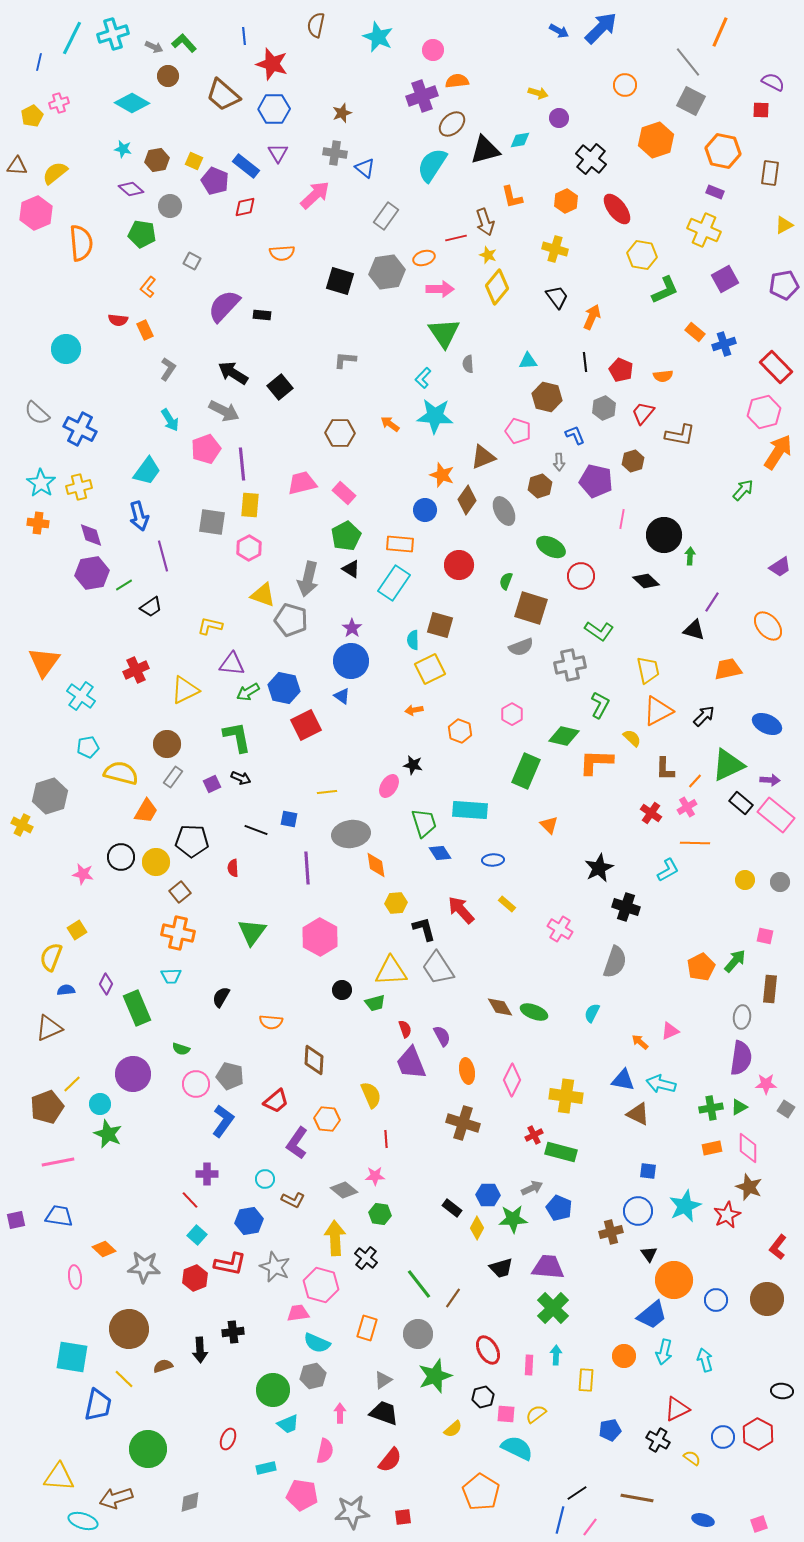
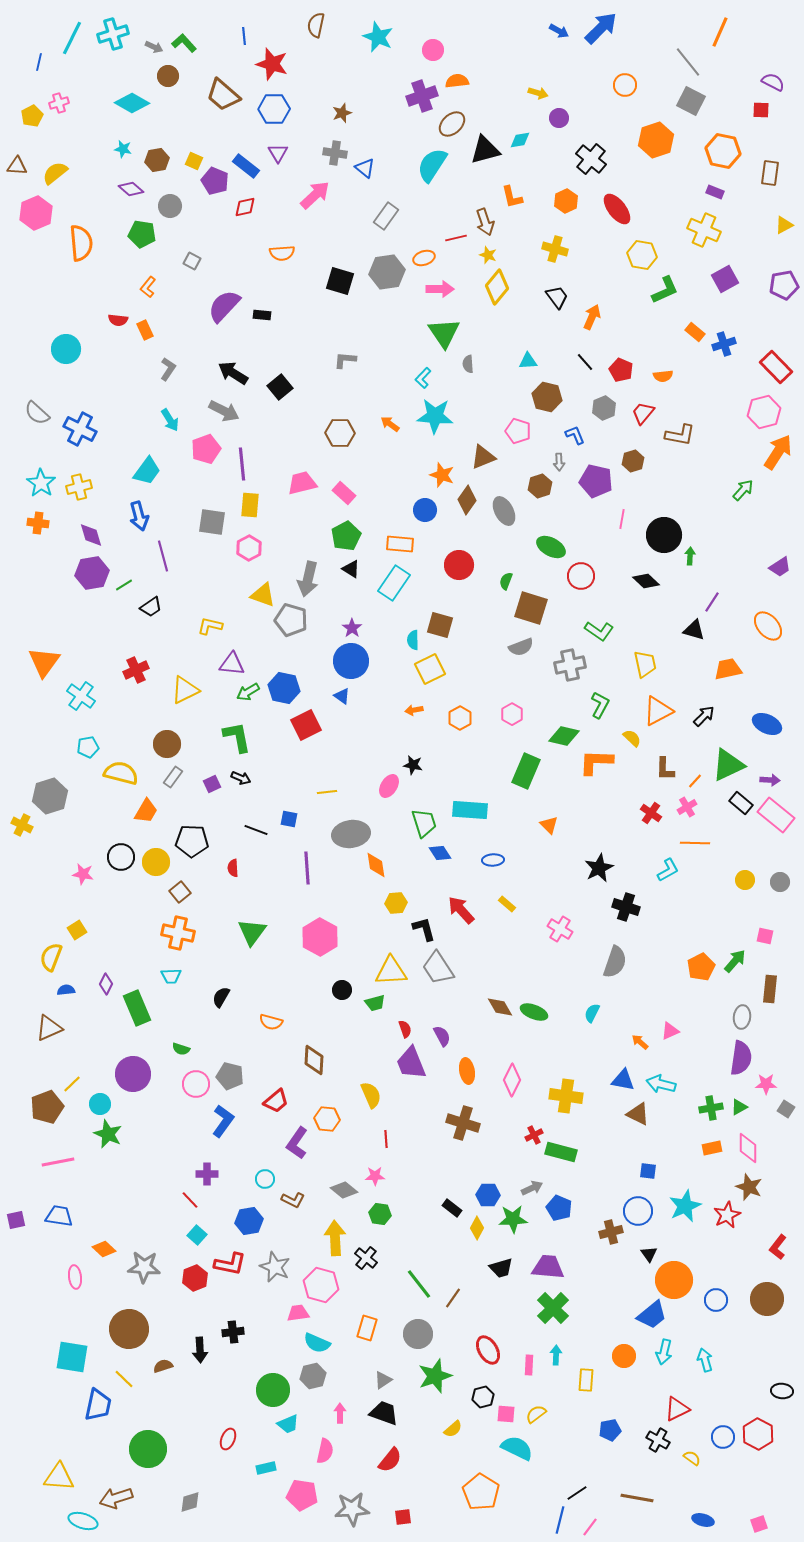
black line at (585, 362): rotated 36 degrees counterclockwise
yellow trapezoid at (648, 670): moved 3 px left, 6 px up
orange hexagon at (460, 731): moved 13 px up; rotated 10 degrees clockwise
orange semicircle at (271, 1022): rotated 10 degrees clockwise
gray star at (352, 1512): moved 3 px up
